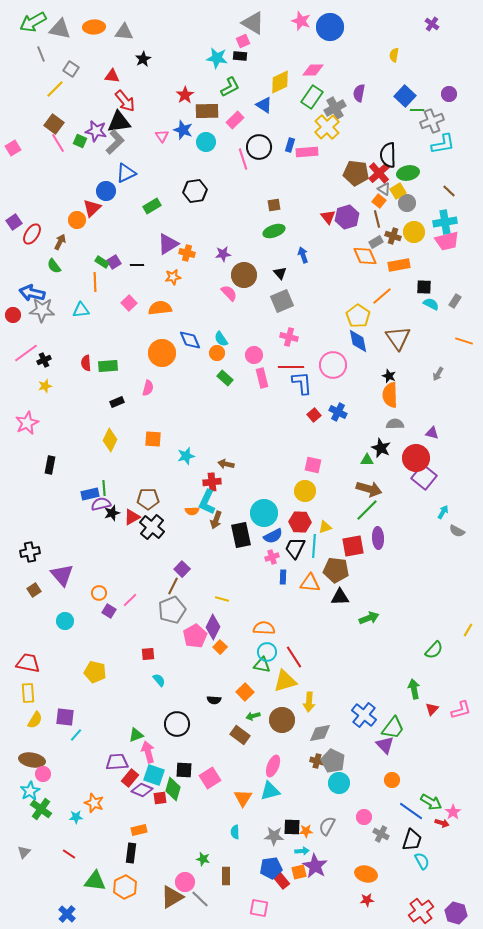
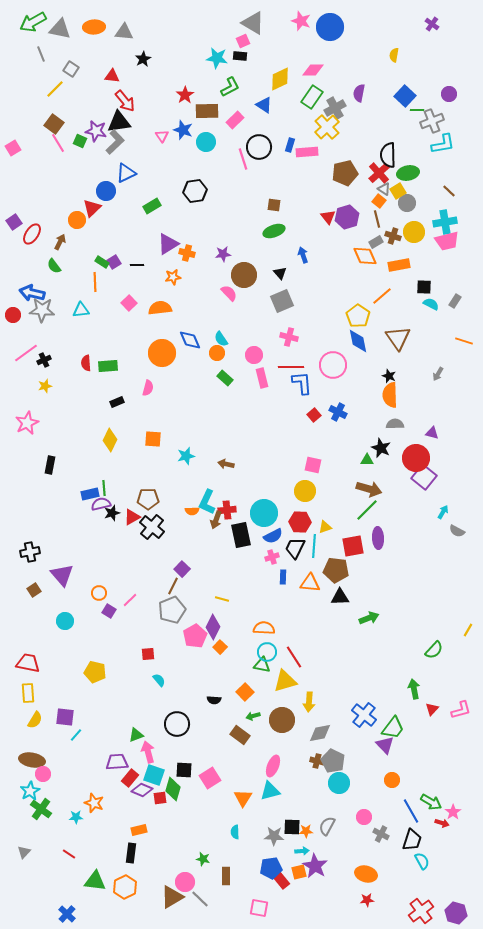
yellow diamond at (280, 82): moved 3 px up
brown pentagon at (356, 173): moved 11 px left; rotated 20 degrees counterclockwise
brown square at (274, 205): rotated 16 degrees clockwise
red cross at (212, 482): moved 15 px right, 28 px down
blue line at (411, 811): rotated 25 degrees clockwise
